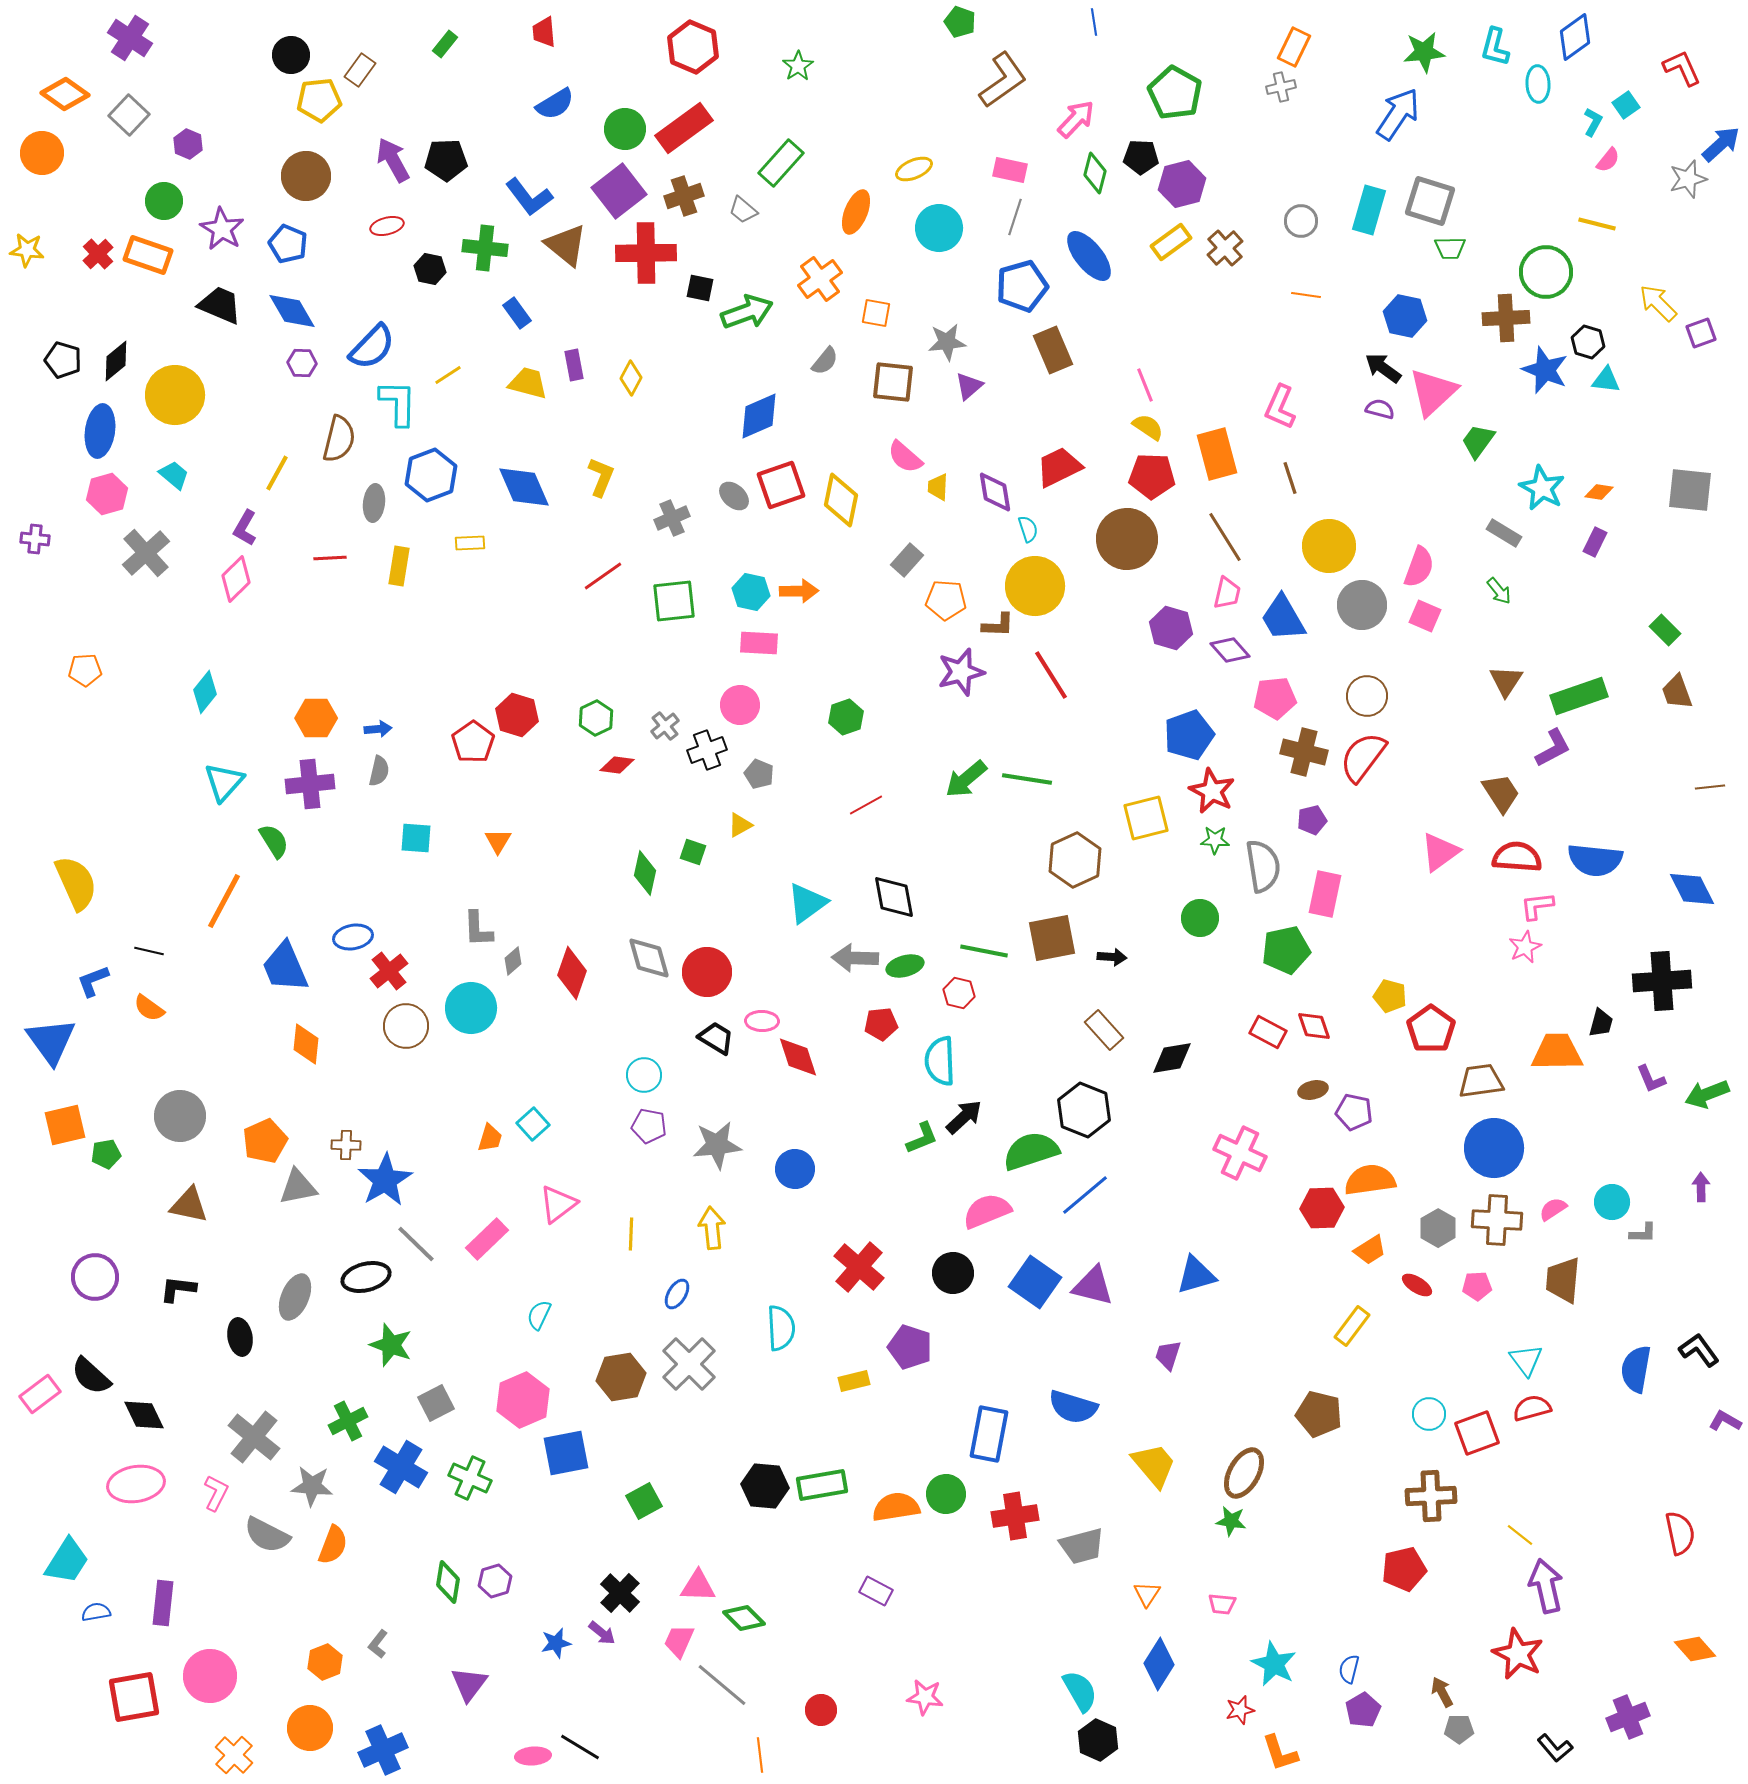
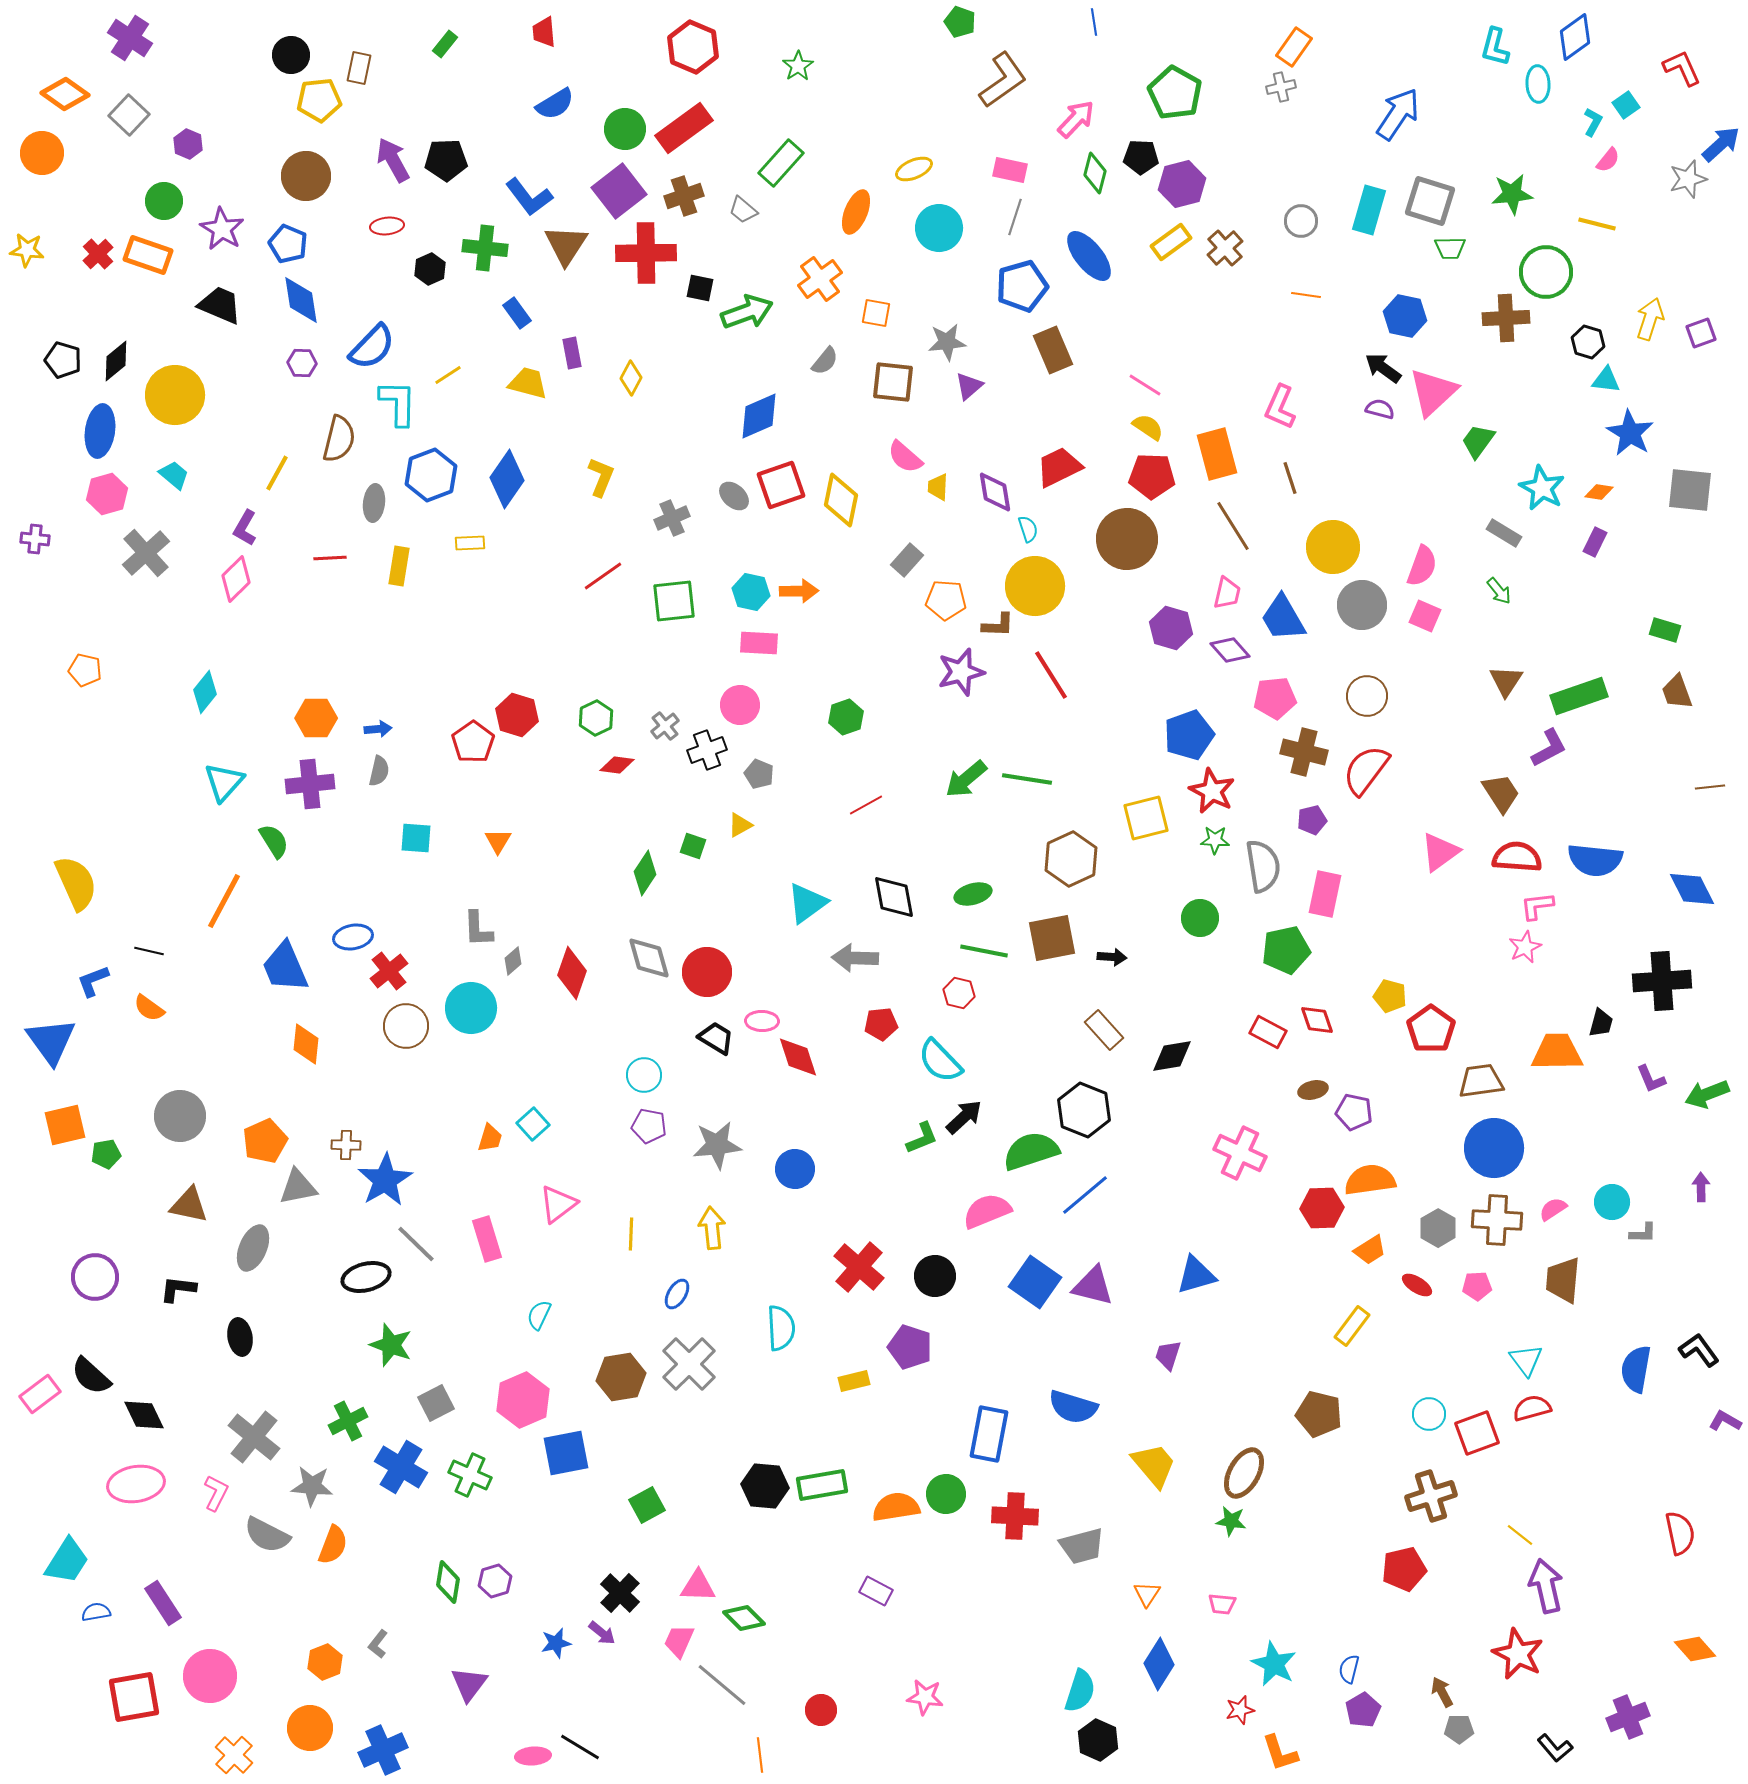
orange rectangle at (1294, 47): rotated 9 degrees clockwise
green star at (1424, 52): moved 88 px right, 142 px down
brown rectangle at (360, 70): moved 1 px left, 2 px up; rotated 24 degrees counterclockwise
red ellipse at (387, 226): rotated 8 degrees clockwise
brown triangle at (566, 245): rotated 24 degrees clockwise
black hexagon at (430, 269): rotated 24 degrees clockwise
yellow arrow at (1658, 303): moved 8 px left, 16 px down; rotated 63 degrees clockwise
blue diamond at (292, 311): moved 9 px right, 11 px up; rotated 21 degrees clockwise
purple rectangle at (574, 365): moved 2 px left, 12 px up
blue star at (1545, 370): moved 85 px right, 63 px down; rotated 9 degrees clockwise
pink line at (1145, 385): rotated 36 degrees counterclockwise
blue diamond at (524, 487): moved 17 px left, 8 px up; rotated 58 degrees clockwise
brown line at (1225, 537): moved 8 px right, 11 px up
yellow circle at (1329, 546): moved 4 px right, 1 px down
pink semicircle at (1419, 567): moved 3 px right, 1 px up
green rectangle at (1665, 630): rotated 28 degrees counterclockwise
orange pentagon at (85, 670): rotated 16 degrees clockwise
purple L-shape at (1553, 748): moved 4 px left
red semicircle at (1363, 757): moved 3 px right, 13 px down
green square at (693, 852): moved 6 px up
brown hexagon at (1075, 860): moved 4 px left, 1 px up
green diamond at (645, 873): rotated 21 degrees clockwise
green ellipse at (905, 966): moved 68 px right, 72 px up
red diamond at (1314, 1026): moved 3 px right, 6 px up
black diamond at (1172, 1058): moved 2 px up
cyan semicircle at (940, 1061): rotated 42 degrees counterclockwise
pink rectangle at (487, 1239): rotated 63 degrees counterclockwise
black circle at (953, 1273): moved 18 px left, 3 px down
gray ellipse at (295, 1297): moved 42 px left, 49 px up
green cross at (470, 1478): moved 3 px up
brown cross at (1431, 1496): rotated 15 degrees counterclockwise
green square at (644, 1501): moved 3 px right, 4 px down
red cross at (1015, 1516): rotated 12 degrees clockwise
purple rectangle at (163, 1603): rotated 39 degrees counterclockwise
cyan semicircle at (1080, 1691): rotated 48 degrees clockwise
